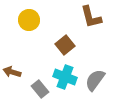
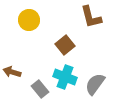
gray semicircle: moved 4 px down
